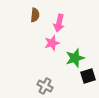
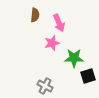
pink arrow: rotated 36 degrees counterclockwise
green star: moved 1 px left; rotated 18 degrees clockwise
